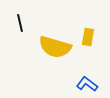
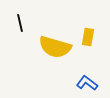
blue L-shape: moved 1 px up
